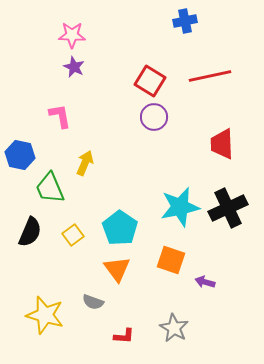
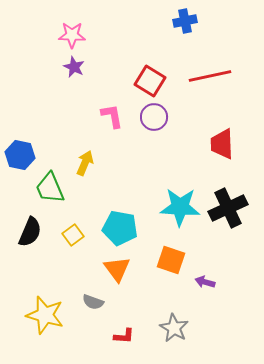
pink L-shape: moved 52 px right
cyan star: rotated 15 degrees clockwise
cyan pentagon: rotated 24 degrees counterclockwise
